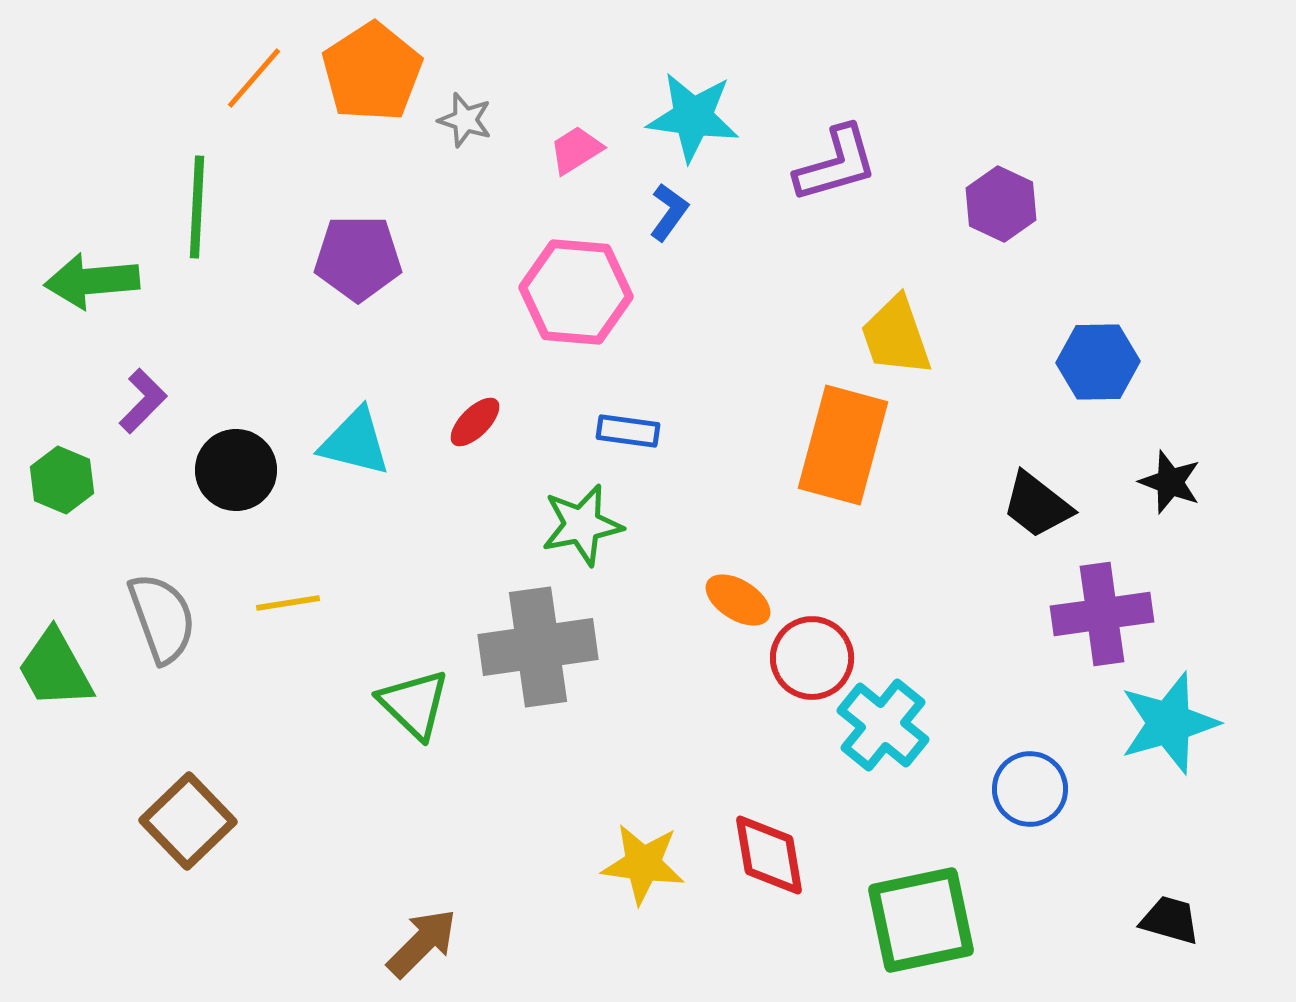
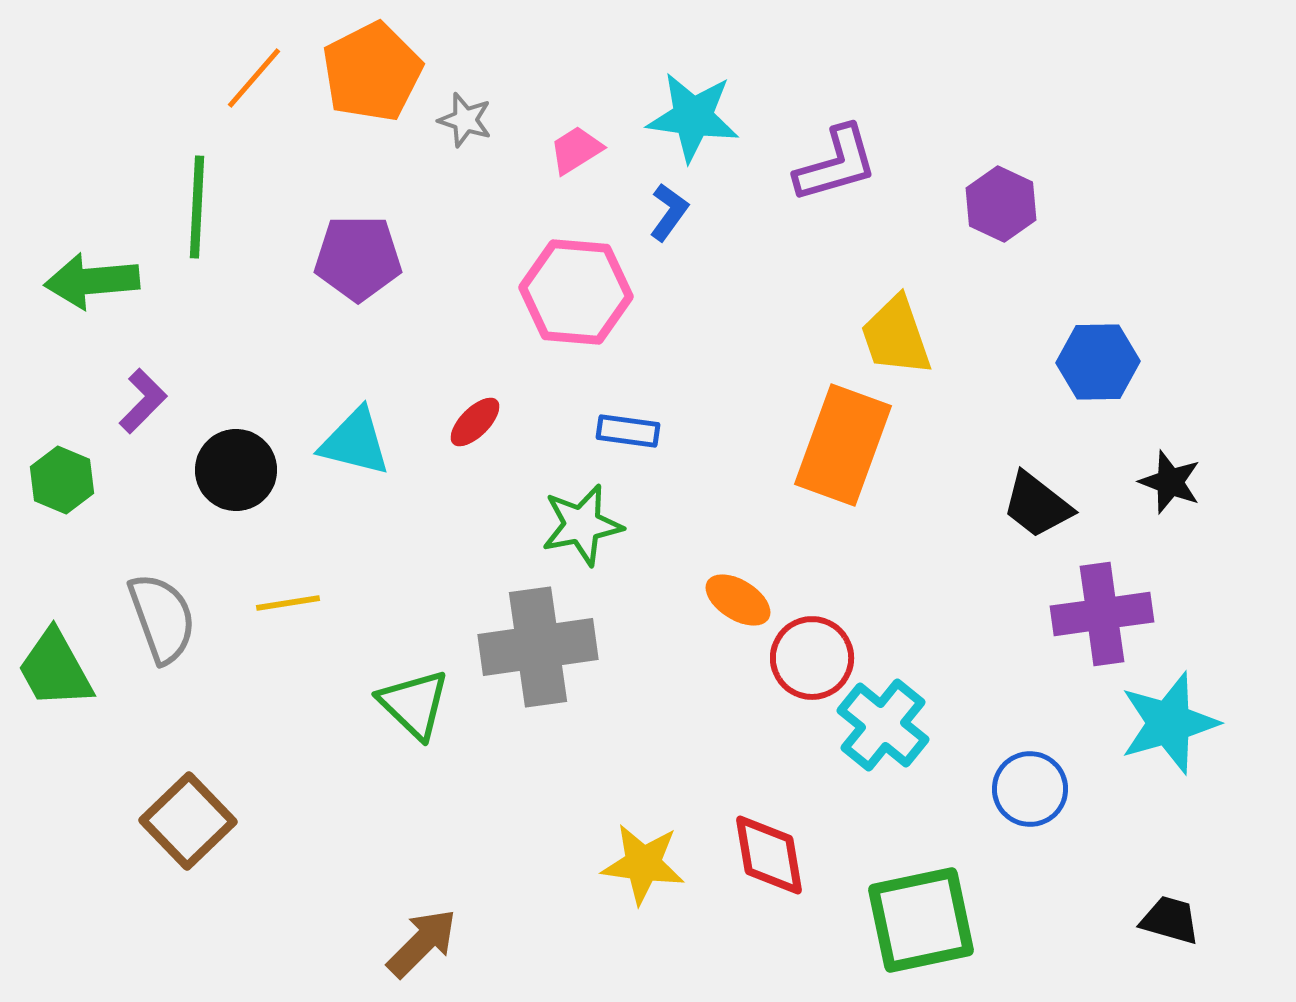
orange pentagon at (372, 72): rotated 6 degrees clockwise
orange rectangle at (843, 445): rotated 5 degrees clockwise
